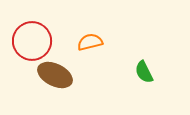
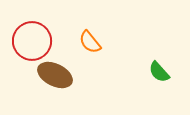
orange semicircle: rotated 115 degrees counterclockwise
green semicircle: moved 15 px right; rotated 15 degrees counterclockwise
